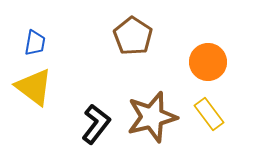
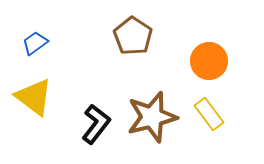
blue trapezoid: rotated 136 degrees counterclockwise
orange circle: moved 1 px right, 1 px up
yellow triangle: moved 10 px down
